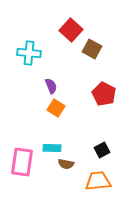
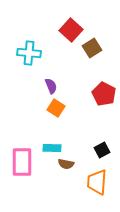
brown square: moved 1 px up; rotated 30 degrees clockwise
pink rectangle: rotated 8 degrees counterclockwise
orange trapezoid: moved 1 px left, 1 px down; rotated 80 degrees counterclockwise
